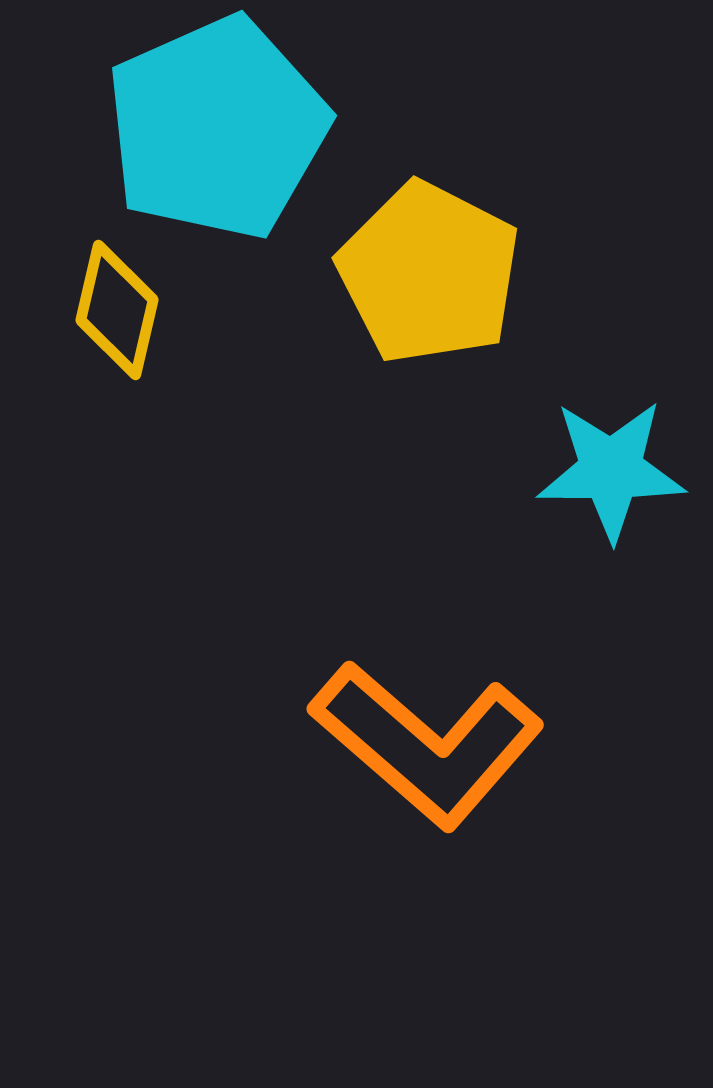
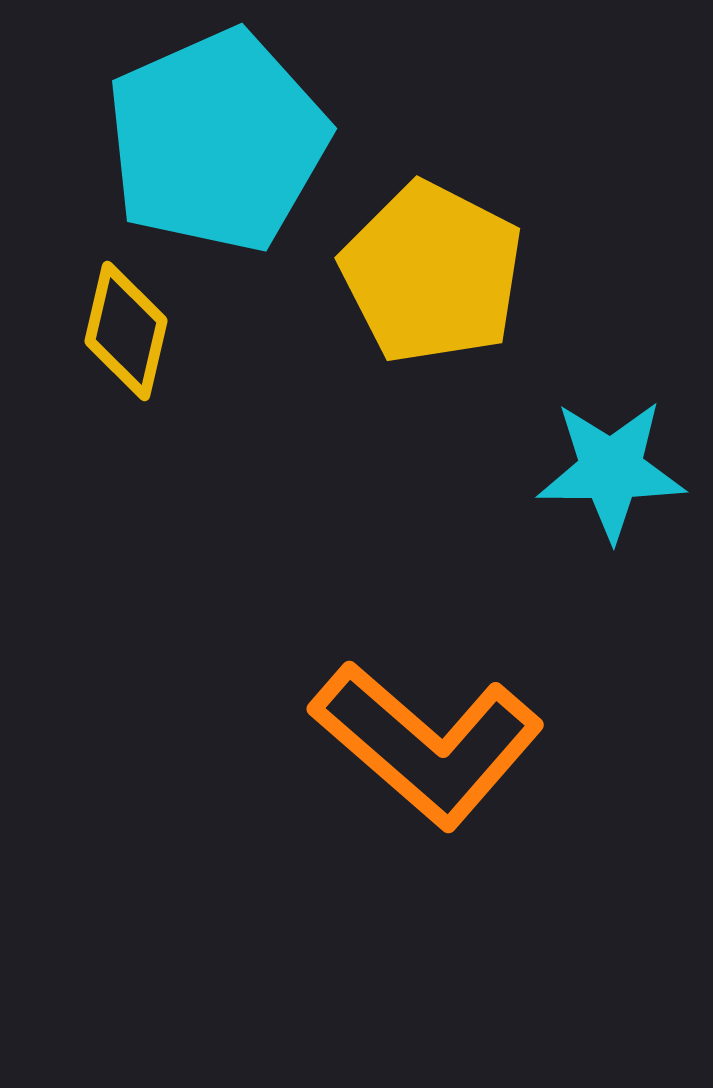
cyan pentagon: moved 13 px down
yellow pentagon: moved 3 px right
yellow diamond: moved 9 px right, 21 px down
